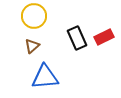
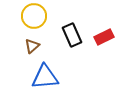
black rectangle: moved 5 px left, 3 px up
